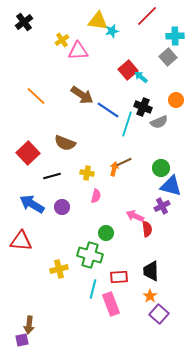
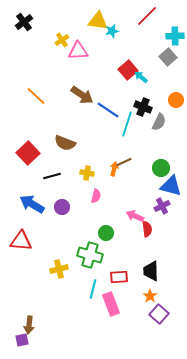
gray semicircle at (159, 122): rotated 42 degrees counterclockwise
